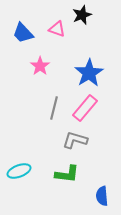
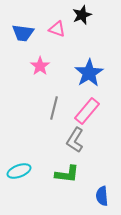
blue trapezoid: rotated 40 degrees counterclockwise
pink rectangle: moved 2 px right, 3 px down
gray L-shape: rotated 75 degrees counterclockwise
